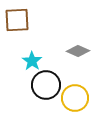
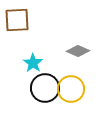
cyan star: moved 1 px right, 2 px down
black circle: moved 1 px left, 3 px down
yellow circle: moved 4 px left, 9 px up
